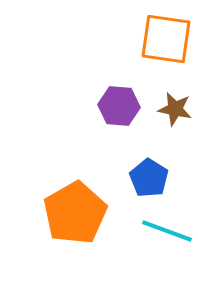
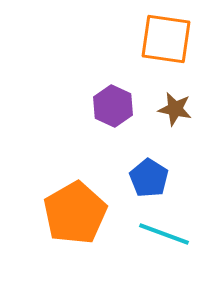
purple hexagon: moved 6 px left; rotated 21 degrees clockwise
cyan line: moved 3 px left, 3 px down
